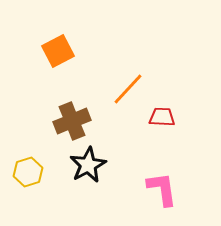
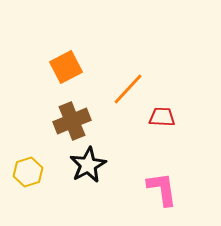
orange square: moved 8 px right, 16 px down
